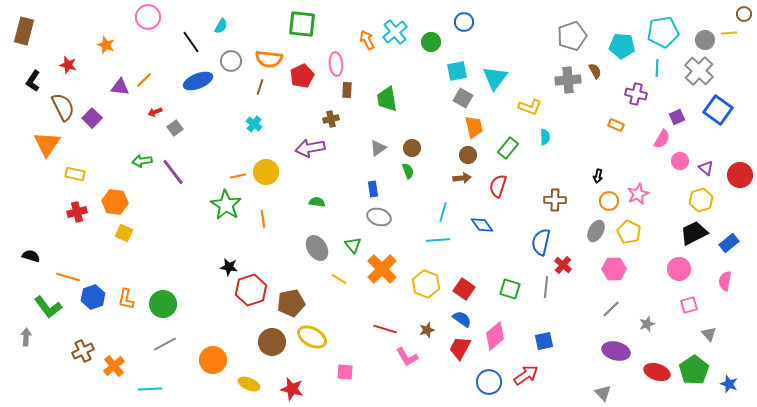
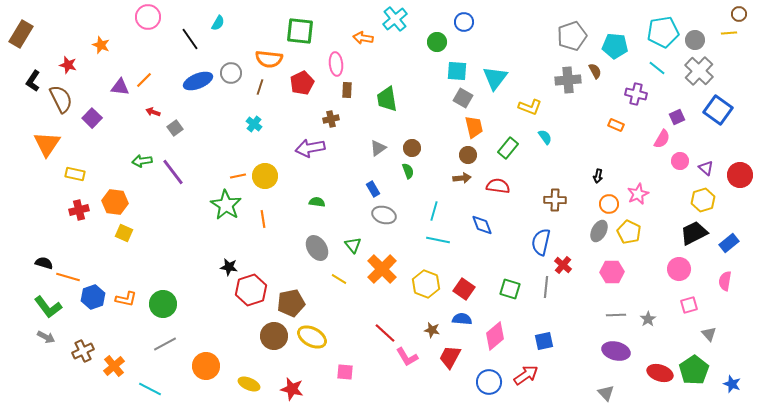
brown circle at (744, 14): moved 5 px left
green square at (302, 24): moved 2 px left, 7 px down
cyan semicircle at (221, 26): moved 3 px left, 3 px up
brown rectangle at (24, 31): moved 3 px left, 3 px down; rotated 16 degrees clockwise
cyan cross at (395, 32): moved 13 px up
orange arrow at (367, 40): moved 4 px left, 2 px up; rotated 54 degrees counterclockwise
gray circle at (705, 40): moved 10 px left
black line at (191, 42): moved 1 px left, 3 px up
green circle at (431, 42): moved 6 px right
orange star at (106, 45): moved 5 px left
cyan pentagon at (622, 46): moved 7 px left
gray circle at (231, 61): moved 12 px down
cyan line at (657, 68): rotated 54 degrees counterclockwise
cyan square at (457, 71): rotated 15 degrees clockwise
red pentagon at (302, 76): moved 7 px down
brown semicircle at (63, 107): moved 2 px left, 8 px up
red arrow at (155, 112): moved 2 px left; rotated 40 degrees clockwise
cyan semicircle at (545, 137): rotated 35 degrees counterclockwise
yellow circle at (266, 172): moved 1 px left, 4 px down
red semicircle at (498, 186): rotated 80 degrees clockwise
blue rectangle at (373, 189): rotated 21 degrees counterclockwise
yellow hexagon at (701, 200): moved 2 px right
orange circle at (609, 201): moved 3 px down
red cross at (77, 212): moved 2 px right, 2 px up
cyan line at (443, 212): moved 9 px left, 1 px up
gray ellipse at (379, 217): moved 5 px right, 2 px up
blue diamond at (482, 225): rotated 15 degrees clockwise
gray ellipse at (596, 231): moved 3 px right
cyan line at (438, 240): rotated 15 degrees clockwise
black semicircle at (31, 256): moved 13 px right, 7 px down
pink hexagon at (614, 269): moved 2 px left, 3 px down
orange L-shape at (126, 299): rotated 90 degrees counterclockwise
gray line at (611, 309): moved 5 px right, 6 px down; rotated 42 degrees clockwise
blue semicircle at (462, 319): rotated 30 degrees counterclockwise
gray star at (647, 324): moved 1 px right, 5 px up; rotated 14 degrees counterclockwise
red line at (385, 329): moved 4 px down; rotated 25 degrees clockwise
brown star at (427, 330): moved 5 px right; rotated 28 degrees clockwise
gray arrow at (26, 337): moved 20 px right; rotated 114 degrees clockwise
brown circle at (272, 342): moved 2 px right, 6 px up
red trapezoid at (460, 348): moved 10 px left, 9 px down
orange circle at (213, 360): moved 7 px left, 6 px down
red ellipse at (657, 372): moved 3 px right, 1 px down
blue star at (729, 384): moved 3 px right
cyan line at (150, 389): rotated 30 degrees clockwise
gray triangle at (603, 393): moved 3 px right
